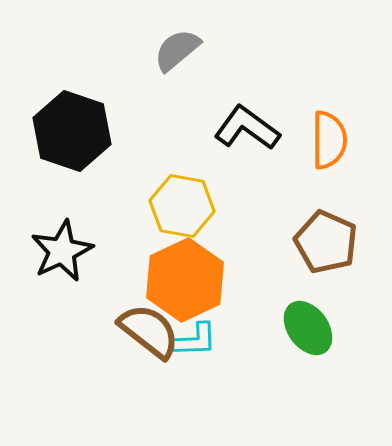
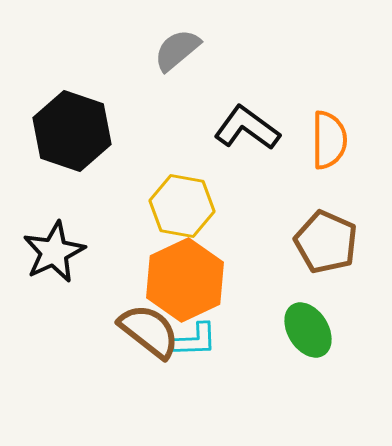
black star: moved 8 px left, 1 px down
green ellipse: moved 2 px down; rotated 4 degrees clockwise
